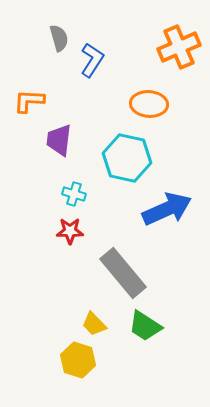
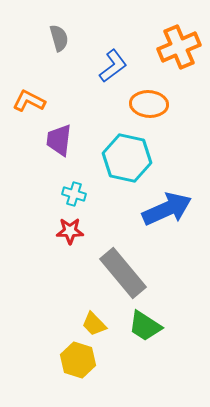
blue L-shape: moved 21 px right, 6 px down; rotated 20 degrees clockwise
orange L-shape: rotated 24 degrees clockwise
